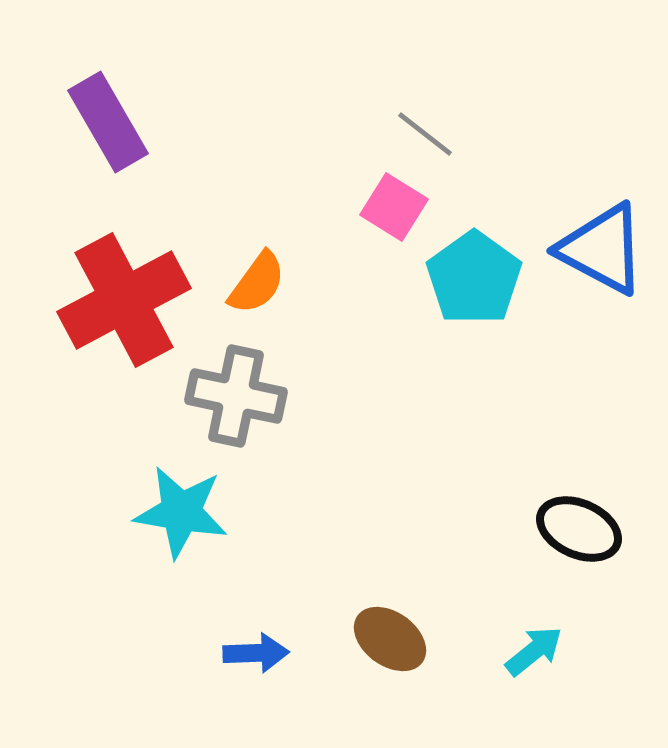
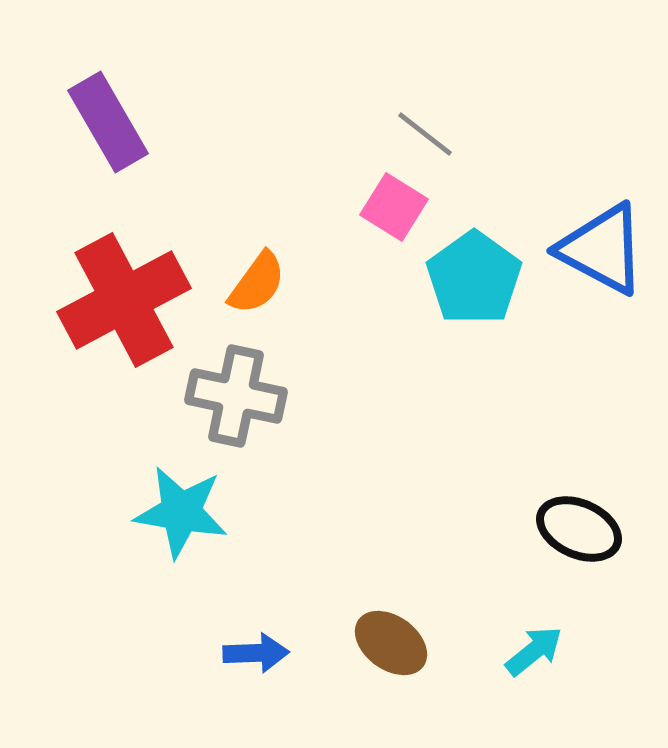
brown ellipse: moved 1 px right, 4 px down
